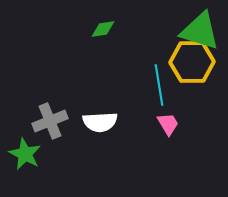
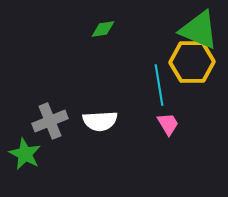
green triangle: moved 1 px left, 1 px up; rotated 6 degrees clockwise
white semicircle: moved 1 px up
